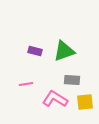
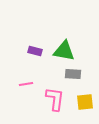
green triangle: rotated 30 degrees clockwise
gray rectangle: moved 1 px right, 6 px up
pink L-shape: rotated 65 degrees clockwise
